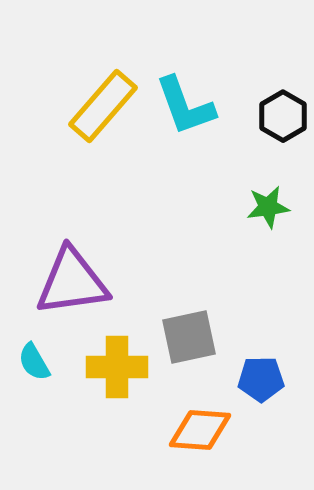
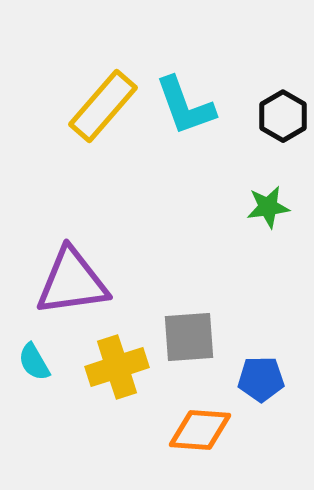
gray square: rotated 8 degrees clockwise
yellow cross: rotated 18 degrees counterclockwise
